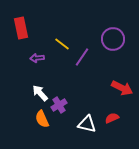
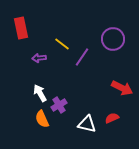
purple arrow: moved 2 px right
white arrow: rotated 12 degrees clockwise
